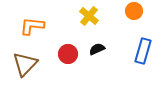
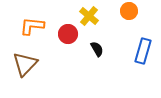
orange circle: moved 5 px left
black semicircle: rotated 84 degrees clockwise
red circle: moved 20 px up
